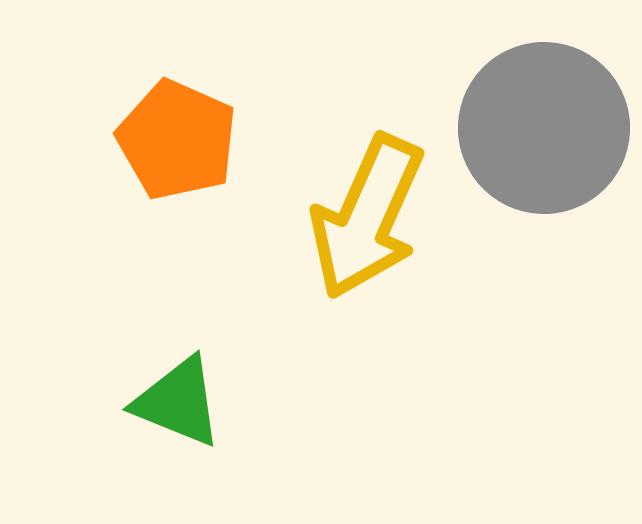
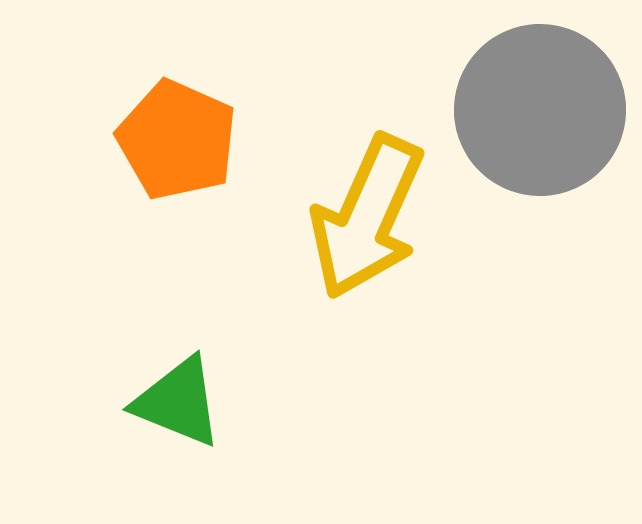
gray circle: moved 4 px left, 18 px up
